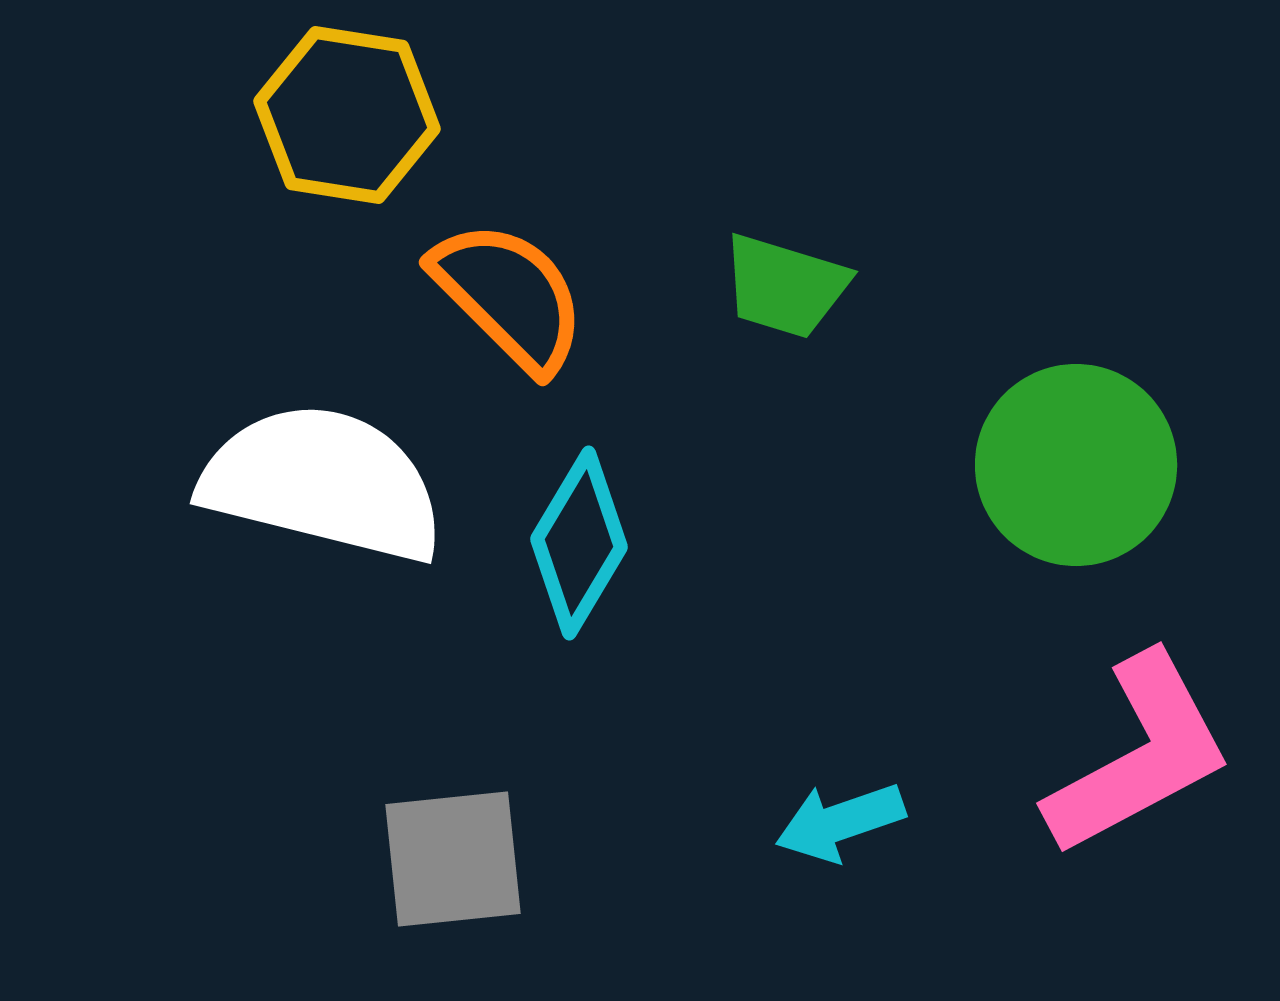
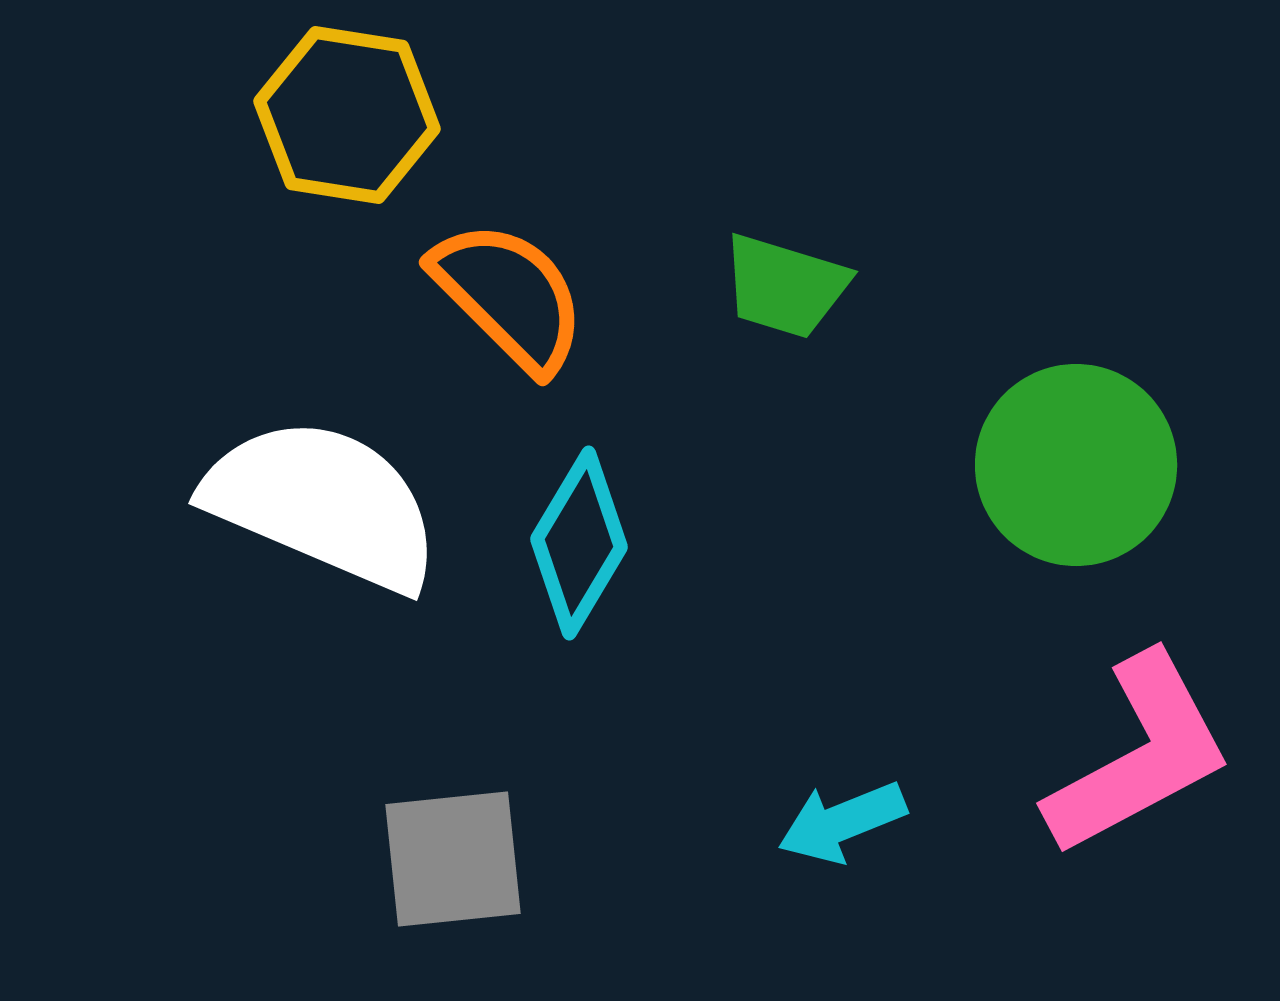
white semicircle: moved 21 px down; rotated 9 degrees clockwise
cyan arrow: moved 2 px right; rotated 3 degrees counterclockwise
